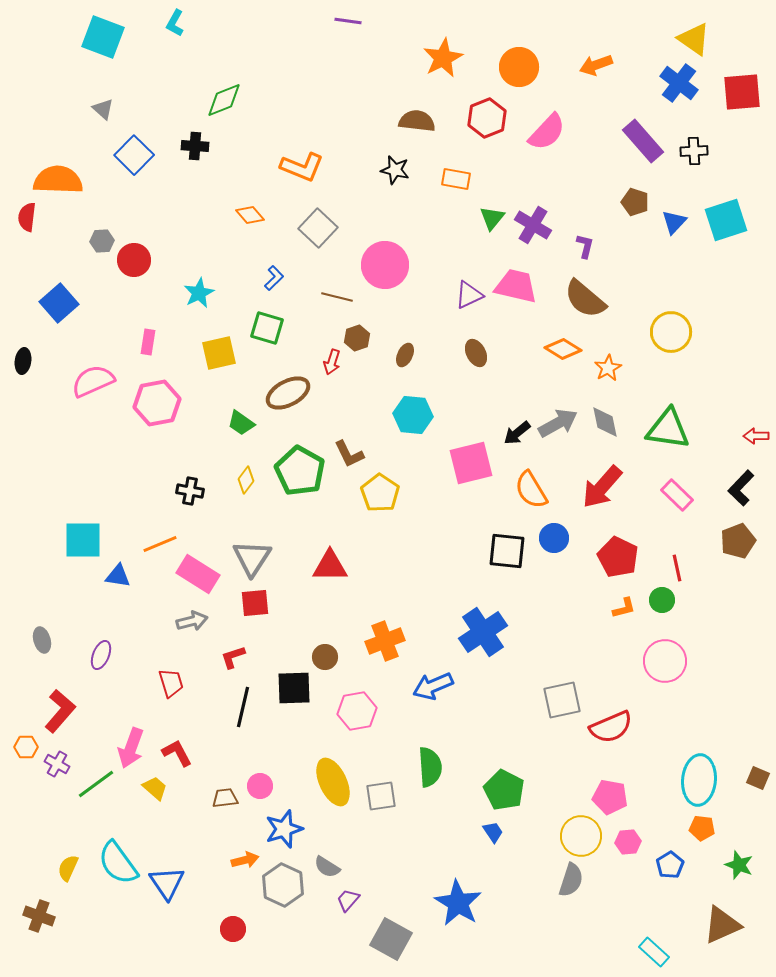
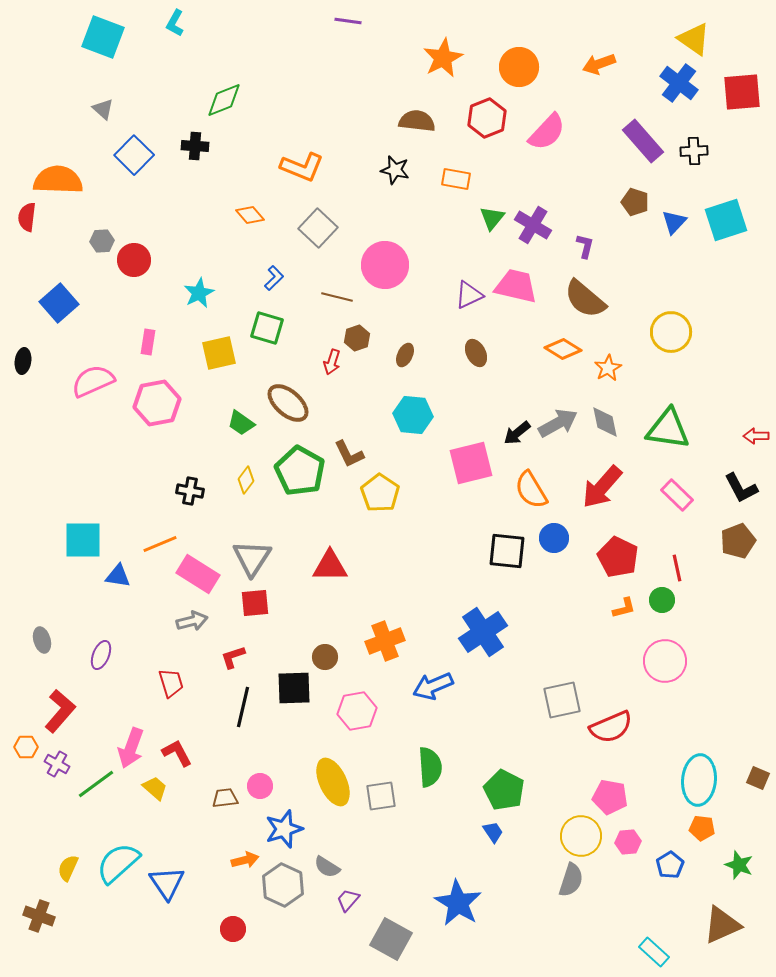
orange arrow at (596, 65): moved 3 px right, 1 px up
brown ellipse at (288, 393): moved 10 px down; rotated 69 degrees clockwise
black L-shape at (741, 488): rotated 72 degrees counterclockwise
cyan semicircle at (118, 863): rotated 84 degrees clockwise
